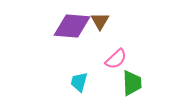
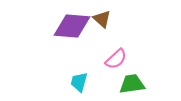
brown triangle: moved 2 px right, 2 px up; rotated 18 degrees counterclockwise
green trapezoid: moved 1 px down; rotated 96 degrees counterclockwise
